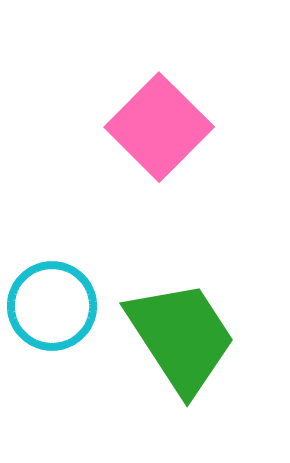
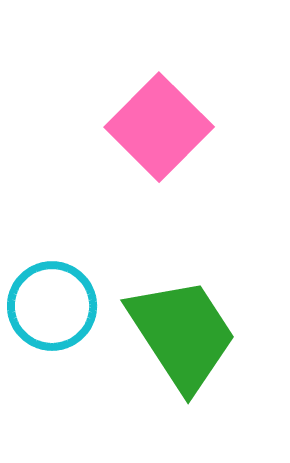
green trapezoid: moved 1 px right, 3 px up
